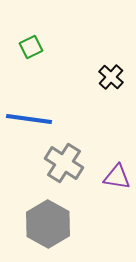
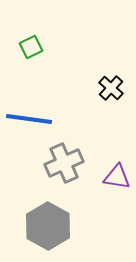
black cross: moved 11 px down
gray cross: rotated 33 degrees clockwise
gray hexagon: moved 2 px down
